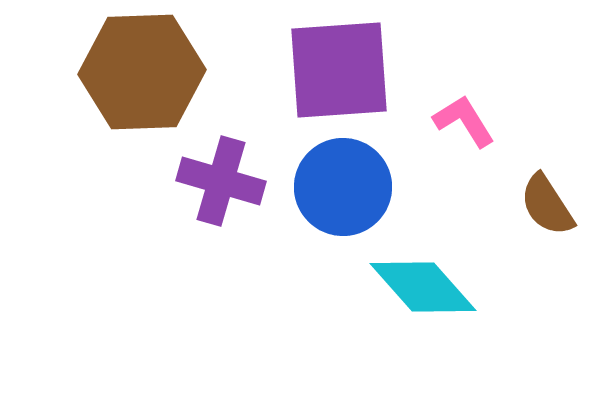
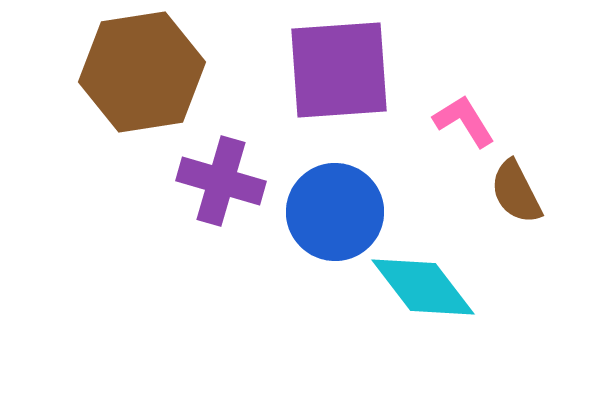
brown hexagon: rotated 7 degrees counterclockwise
blue circle: moved 8 px left, 25 px down
brown semicircle: moved 31 px left, 13 px up; rotated 6 degrees clockwise
cyan diamond: rotated 4 degrees clockwise
